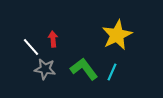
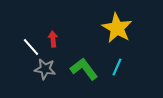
yellow star: moved 7 px up; rotated 16 degrees counterclockwise
cyan line: moved 5 px right, 5 px up
